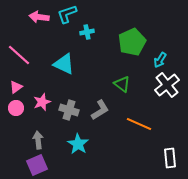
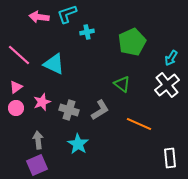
cyan arrow: moved 11 px right, 2 px up
cyan triangle: moved 10 px left
